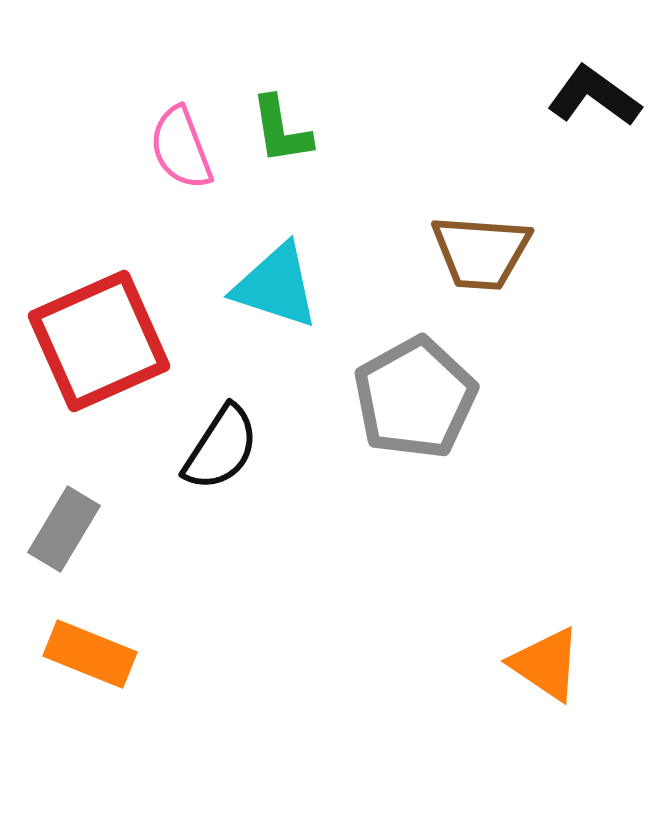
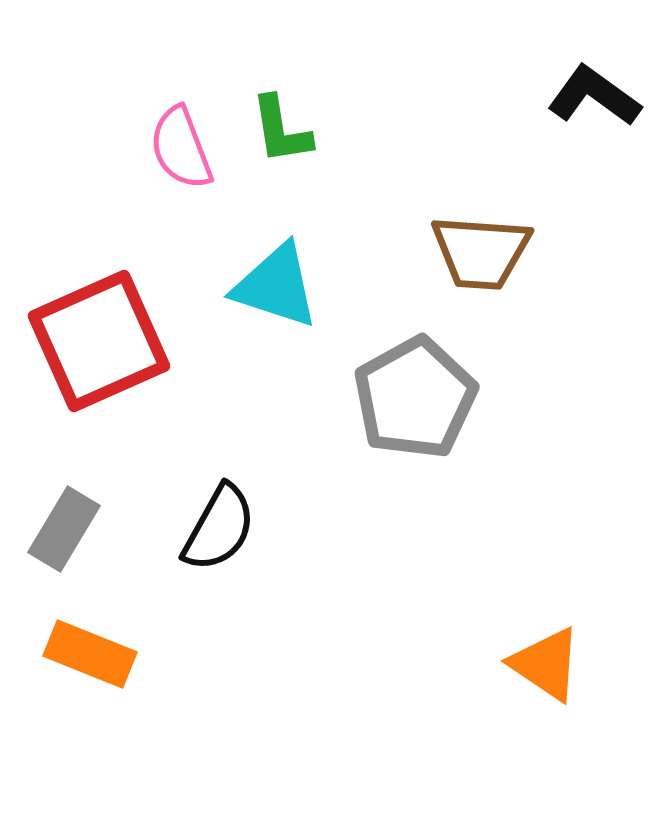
black semicircle: moved 2 px left, 80 px down; rotated 4 degrees counterclockwise
